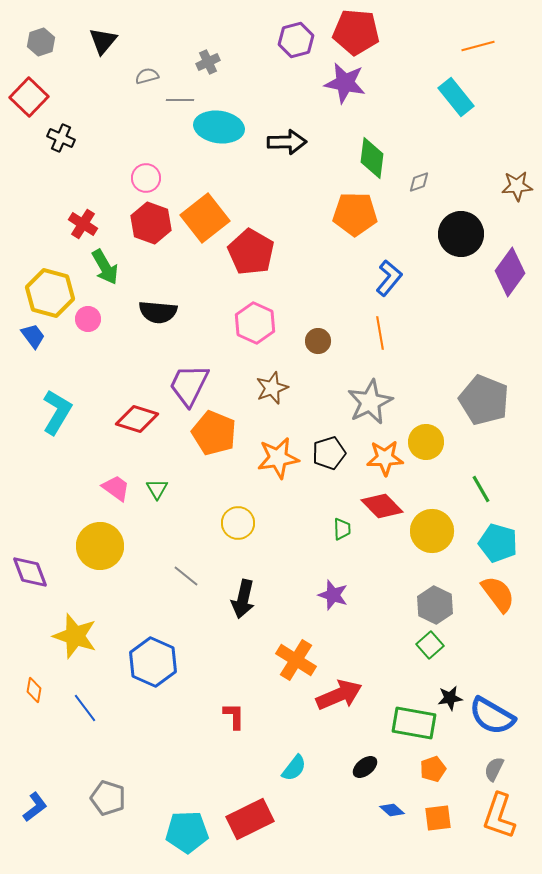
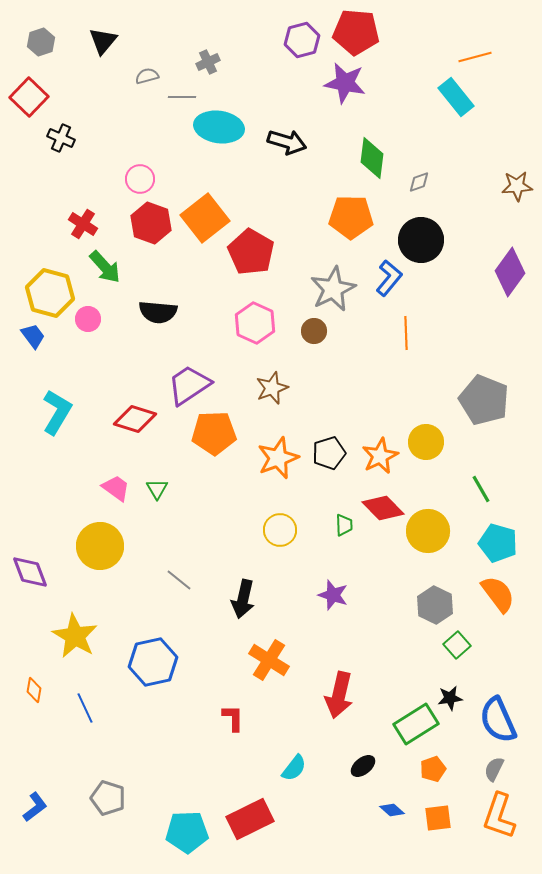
purple hexagon at (296, 40): moved 6 px right
orange line at (478, 46): moved 3 px left, 11 px down
gray line at (180, 100): moved 2 px right, 3 px up
black arrow at (287, 142): rotated 18 degrees clockwise
pink circle at (146, 178): moved 6 px left, 1 px down
orange pentagon at (355, 214): moved 4 px left, 3 px down
black circle at (461, 234): moved 40 px left, 6 px down
green arrow at (105, 267): rotated 12 degrees counterclockwise
orange line at (380, 333): moved 26 px right; rotated 8 degrees clockwise
brown circle at (318, 341): moved 4 px left, 10 px up
purple trapezoid at (189, 385): rotated 30 degrees clockwise
gray star at (370, 402): moved 37 px left, 113 px up
red diamond at (137, 419): moved 2 px left
orange pentagon at (214, 433): rotated 24 degrees counterclockwise
orange star at (278, 458): rotated 12 degrees counterclockwise
orange star at (385, 458): moved 5 px left, 2 px up; rotated 24 degrees counterclockwise
red diamond at (382, 506): moved 1 px right, 2 px down
yellow circle at (238, 523): moved 42 px right, 7 px down
green trapezoid at (342, 529): moved 2 px right, 4 px up
yellow circle at (432, 531): moved 4 px left
gray line at (186, 576): moved 7 px left, 4 px down
yellow star at (75, 636): rotated 12 degrees clockwise
green square at (430, 645): moved 27 px right
orange cross at (296, 660): moved 27 px left
blue hexagon at (153, 662): rotated 24 degrees clockwise
red arrow at (339, 695): rotated 126 degrees clockwise
blue line at (85, 708): rotated 12 degrees clockwise
red L-shape at (234, 716): moved 1 px left, 2 px down
blue semicircle at (492, 716): moved 6 px right, 4 px down; rotated 36 degrees clockwise
green rectangle at (414, 723): moved 2 px right, 1 px down; rotated 42 degrees counterclockwise
black ellipse at (365, 767): moved 2 px left, 1 px up
